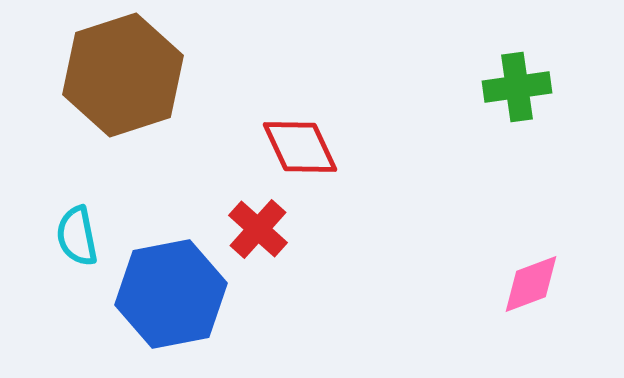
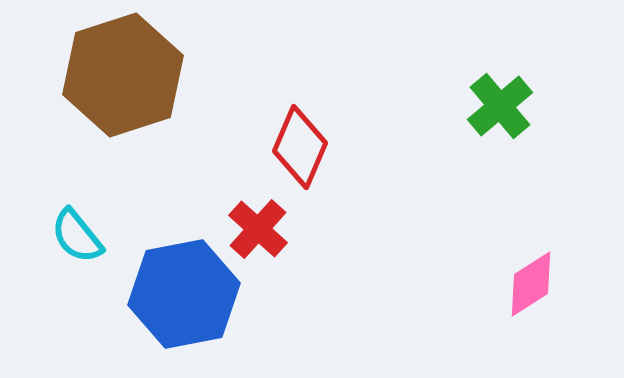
green cross: moved 17 px left, 19 px down; rotated 32 degrees counterclockwise
red diamond: rotated 48 degrees clockwise
cyan semicircle: rotated 28 degrees counterclockwise
pink diamond: rotated 12 degrees counterclockwise
blue hexagon: moved 13 px right
